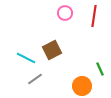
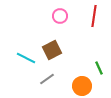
pink circle: moved 5 px left, 3 px down
green line: moved 1 px left, 1 px up
gray line: moved 12 px right
